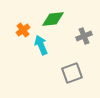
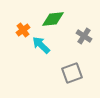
gray cross: rotated 35 degrees counterclockwise
cyan arrow: rotated 24 degrees counterclockwise
